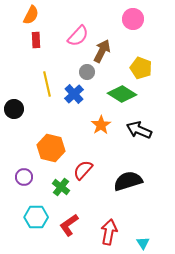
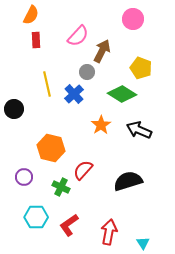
green cross: rotated 12 degrees counterclockwise
